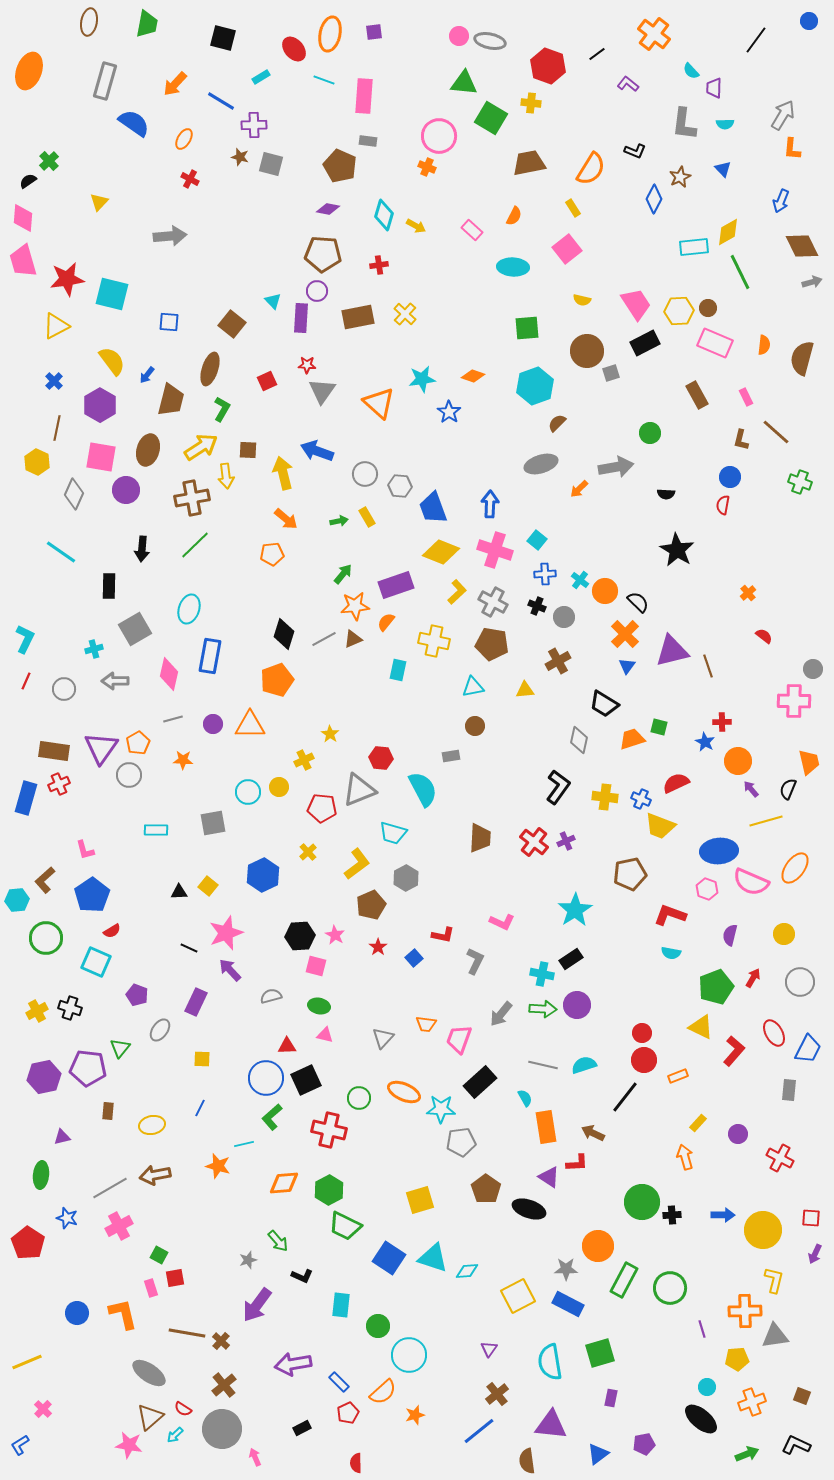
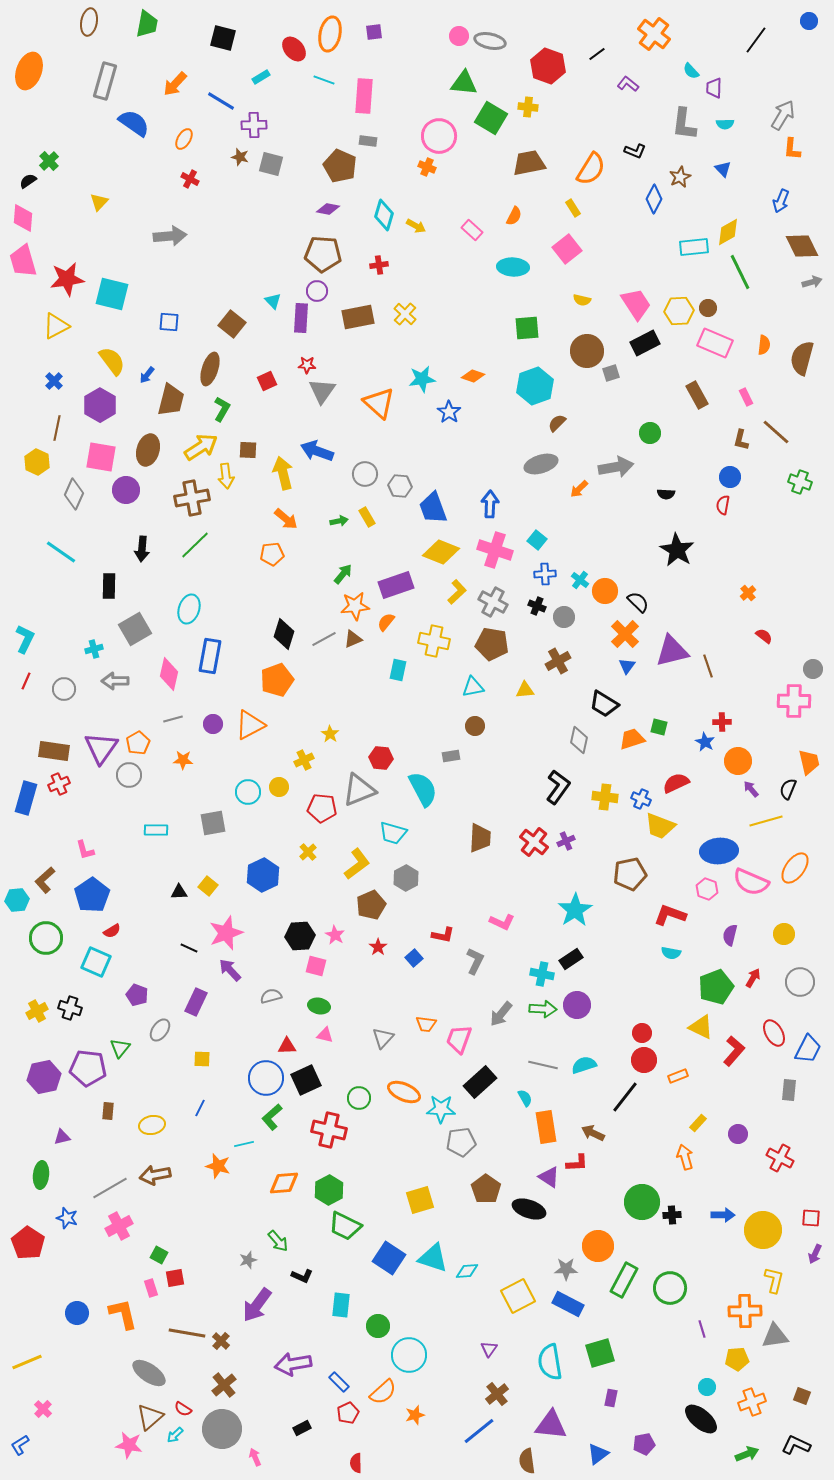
yellow cross at (531, 103): moved 3 px left, 4 px down
orange triangle at (250, 725): rotated 28 degrees counterclockwise
